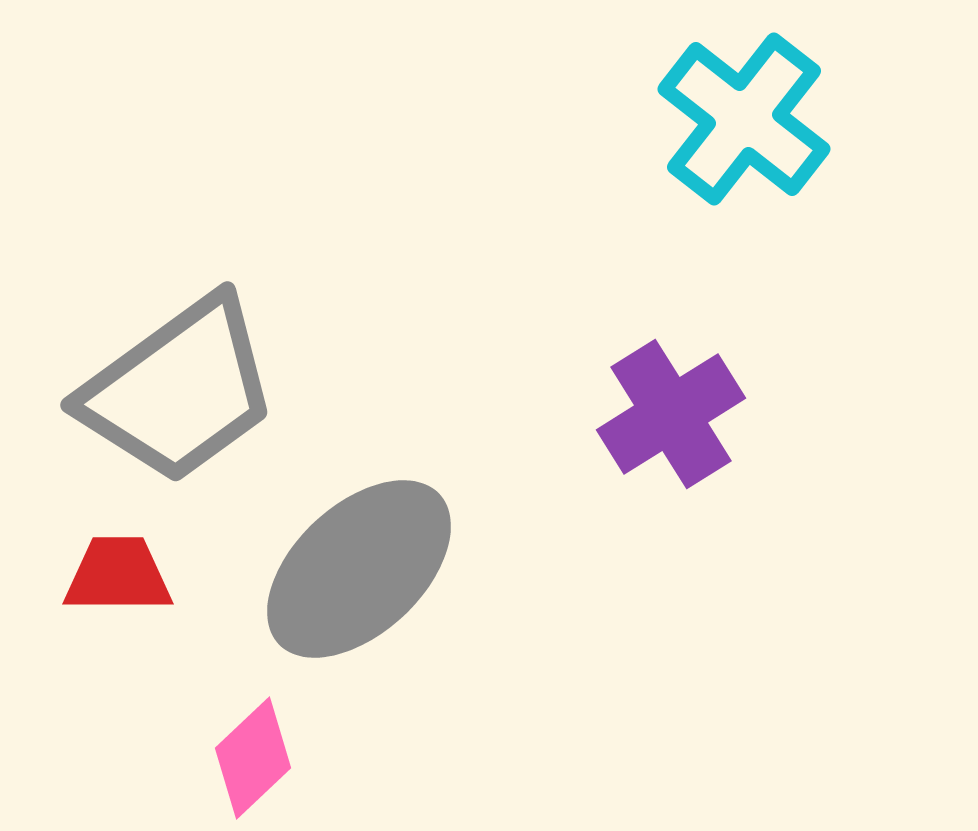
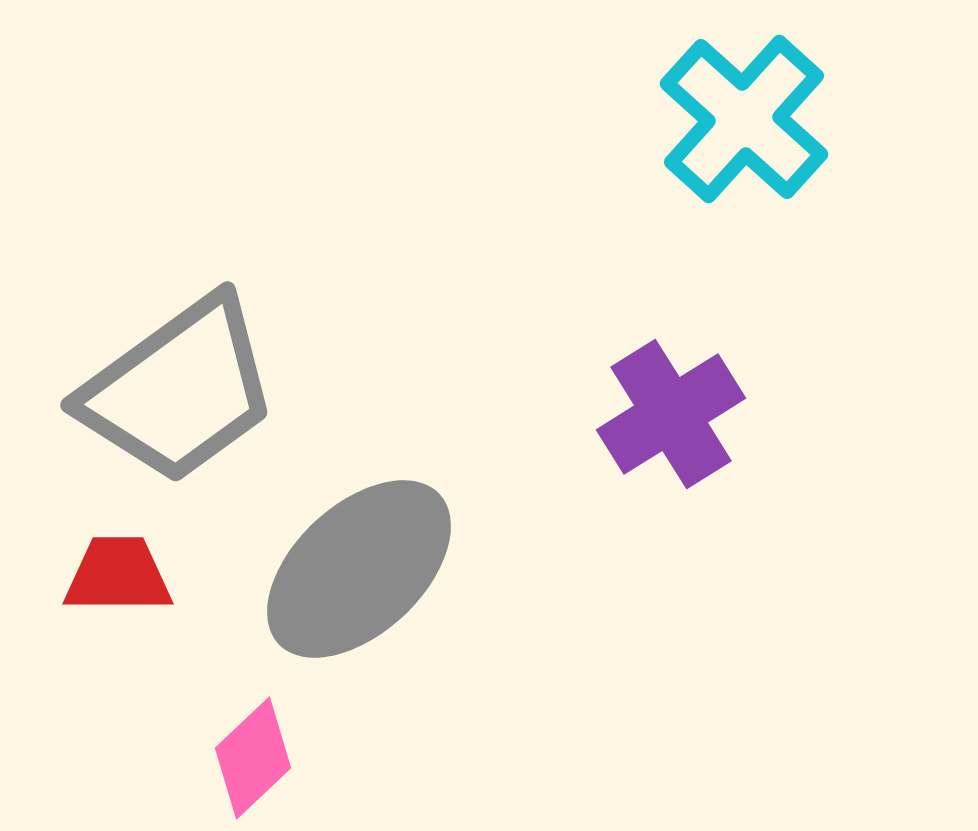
cyan cross: rotated 4 degrees clockwise
